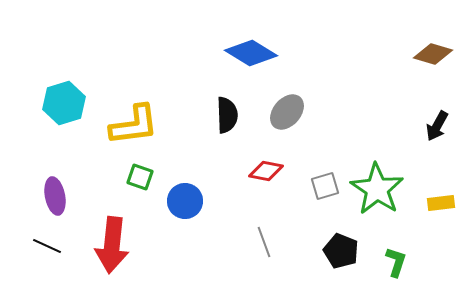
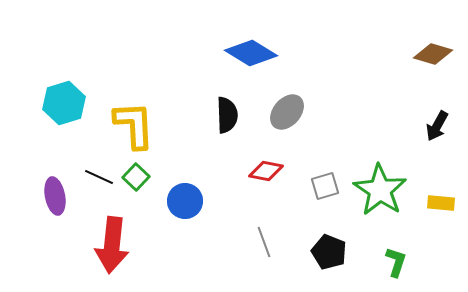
yellow L-shape: rotated 86 degrees counterclockwise
green square: moved 4 px left; rotated 24 degrees clockwise
green star: moved 3 px right, 1 px down
yellow rectangle: rotated 12 degrees clockwise
black line: moved 52 px right, 69 px up
black pentagon: moved 12 px left, 1 px down
